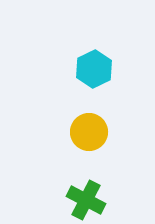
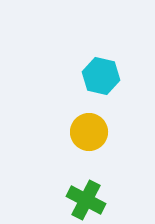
cyan hexagon: moved 7 px right, 7 px down; rotated 21 degrees counterclockwise
